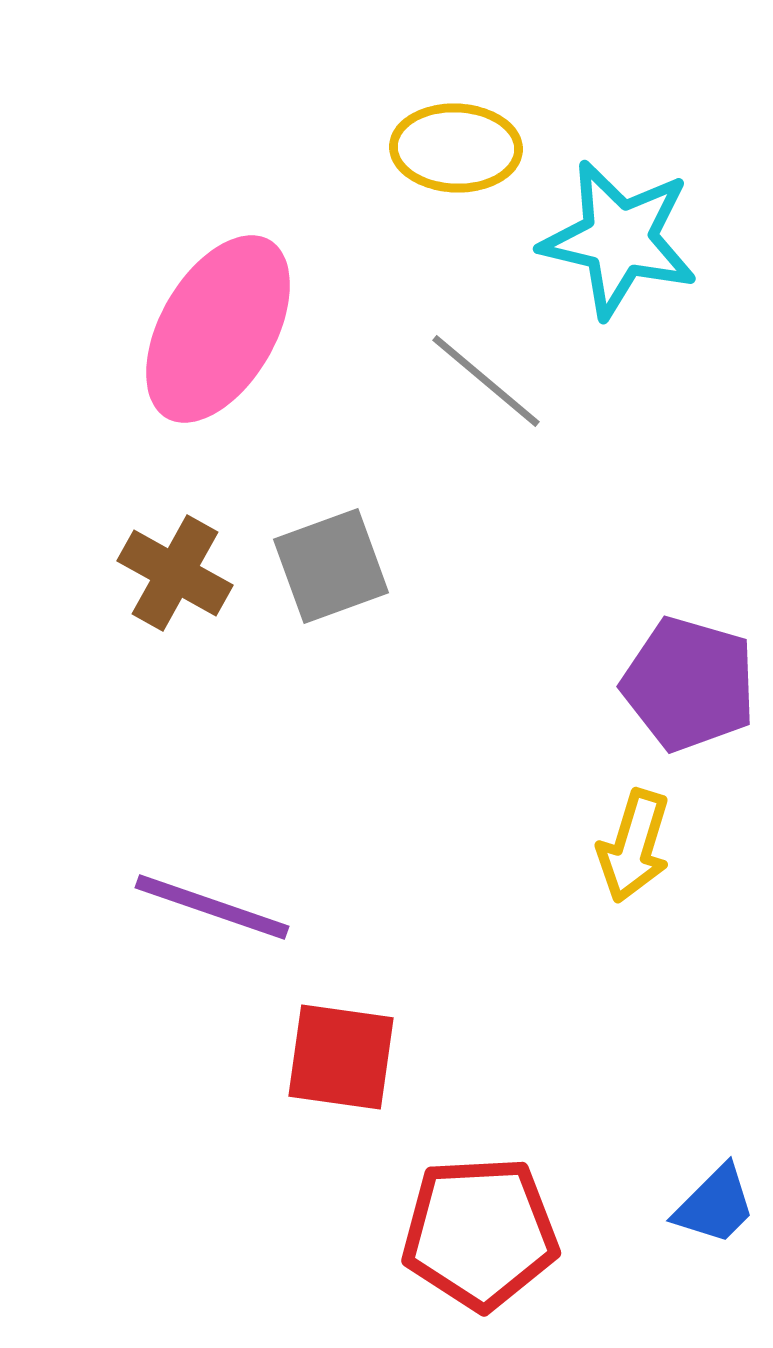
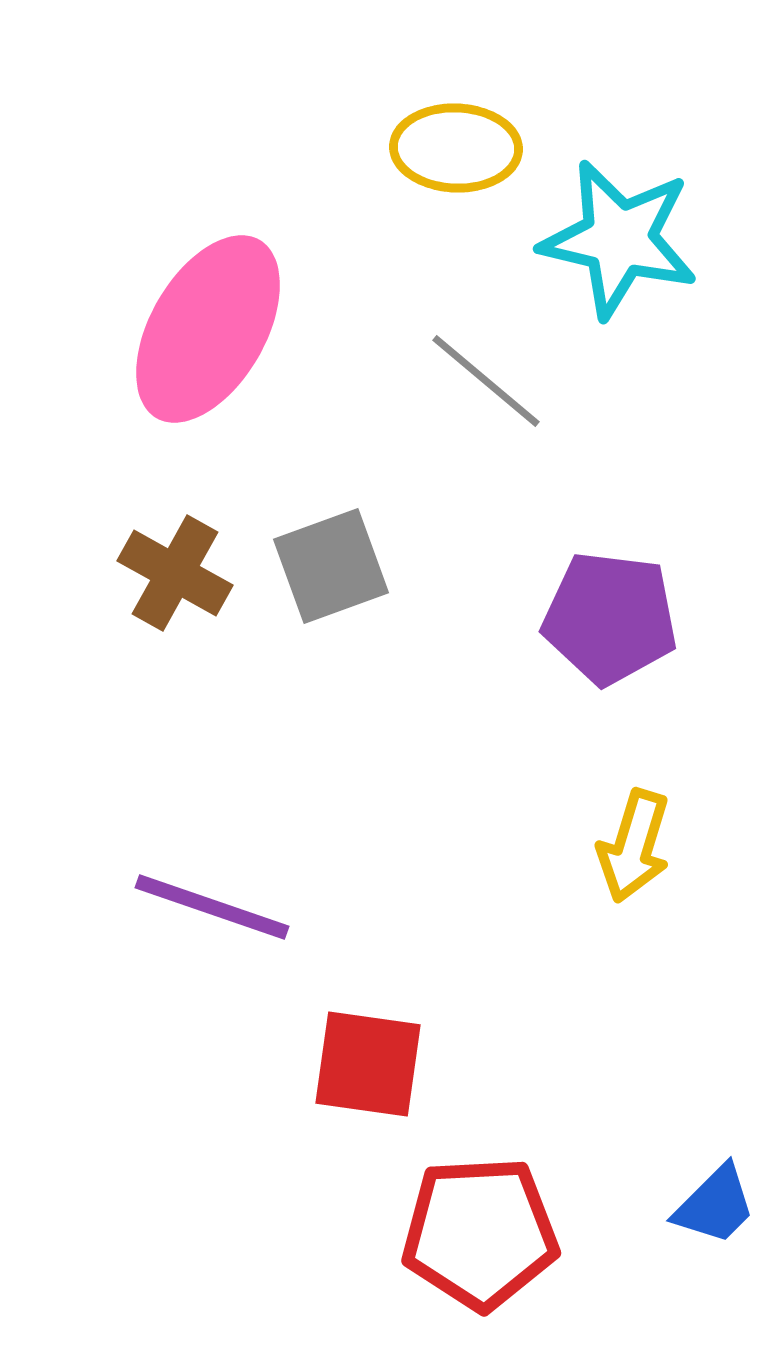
pink ellipse: moved 10 px left
purple pentagon: moved 79 px left, 66 px up; rotated 9 degrees counterclockwise
red square: moved 27 px right, 7 px down
